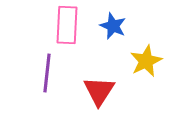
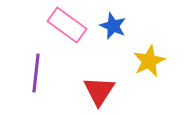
pink rectangle: rotated 57 degrees counterclockwise
yellow star: moved 3 px right
purple line: moved 11 px left
